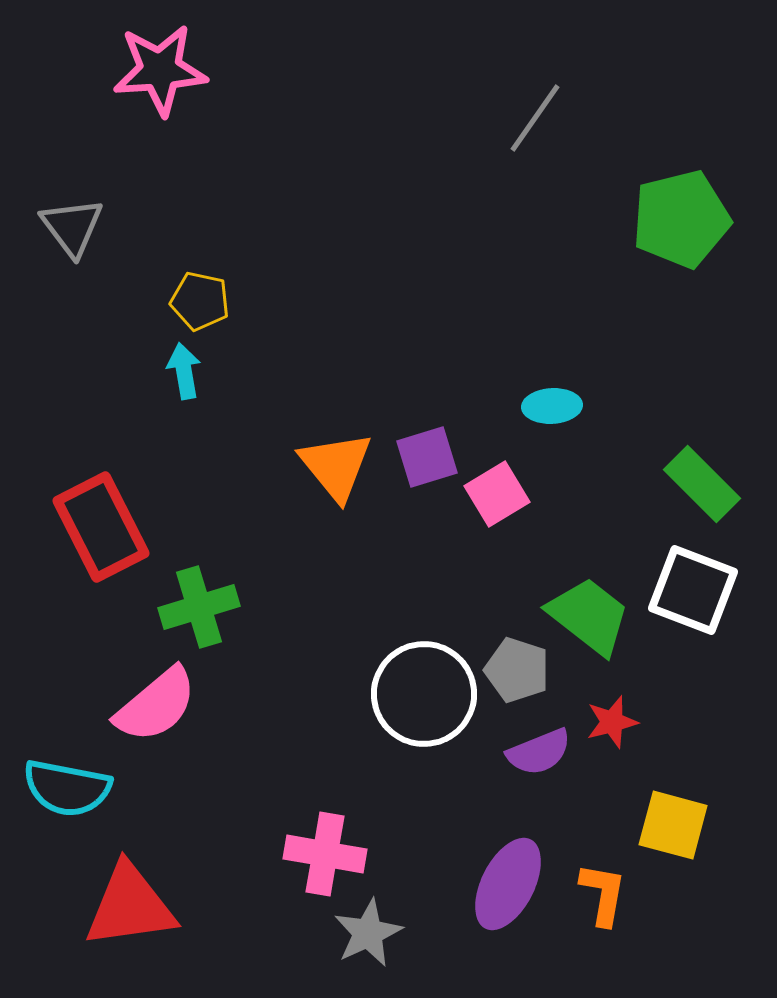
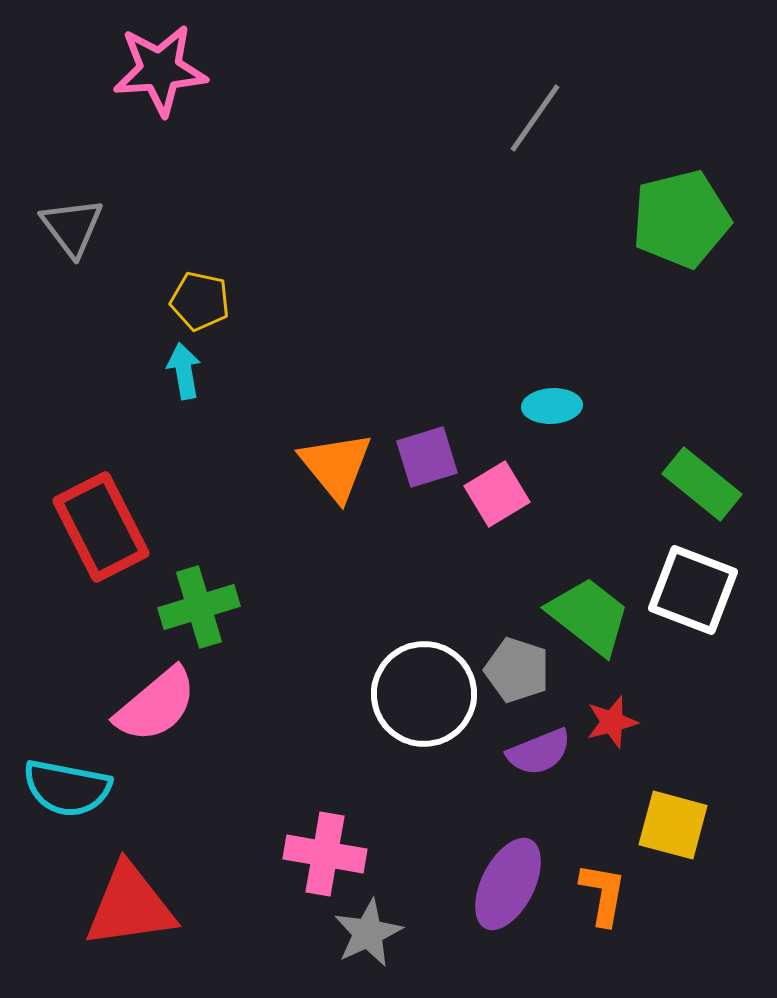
green rectangle: rotated 6 degrees counterclockwise
